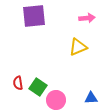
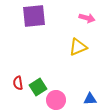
pink arrow: rotated 21 degrees clockwise
green square: rotated 24 degrees clockwise
blue triangle: moved 1 px left, 1 px down
